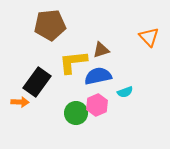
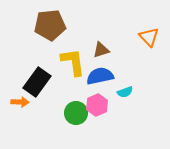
yellow L-shape: rotated 88 degrees clockwise
blue semicircle: moved 2 px right
